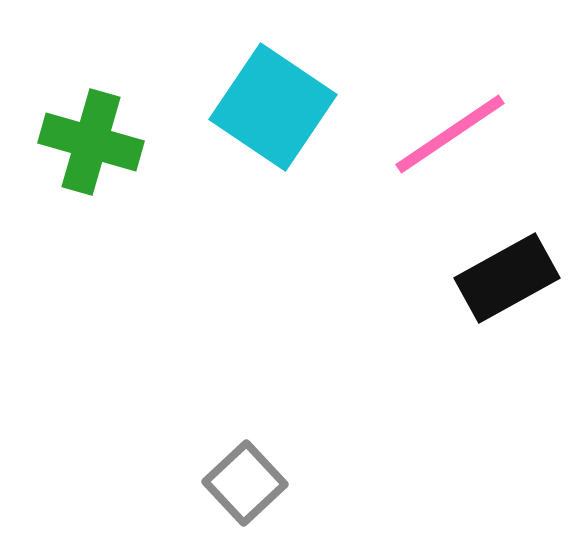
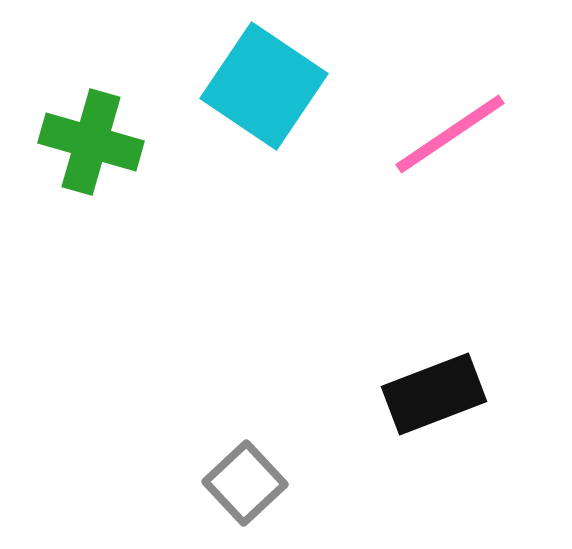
cyan square: moved 9 px left, 21 px up
black rectangle: moved 73 px left, 116 px down; rotated 8 degrees clockwise
